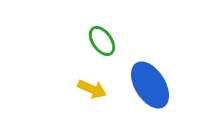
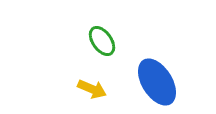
blue ellipse: moved 7 px right, 3 px up
